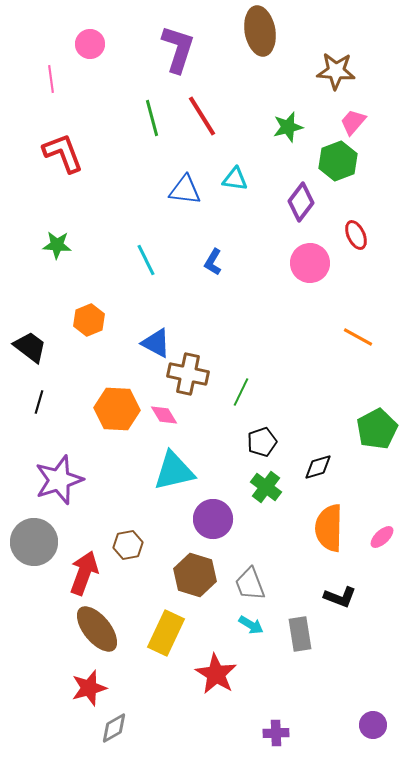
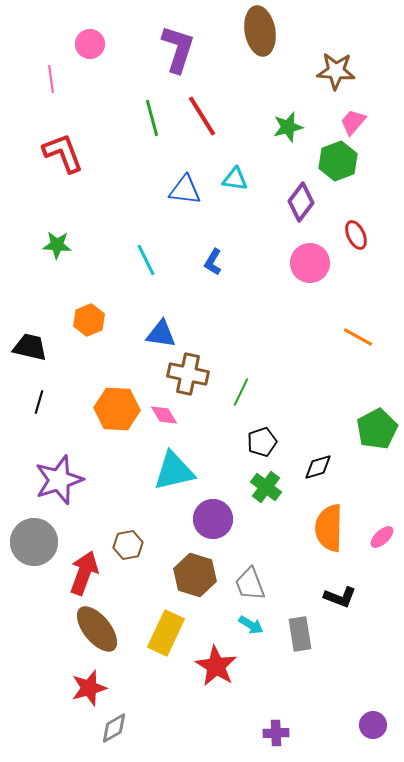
blue triangle at (156, 343): moved 5 px right, 9 px up; rotated 20 degrees counterclockwise
black trapezoid at (30, 347): rotated 24 degrees counterclockwise
red star at (216, 674): moved 8 px up
